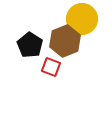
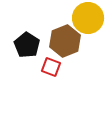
yellow circle: moved 6 px right, 1 px up
black pentagon: moved 3 px left
